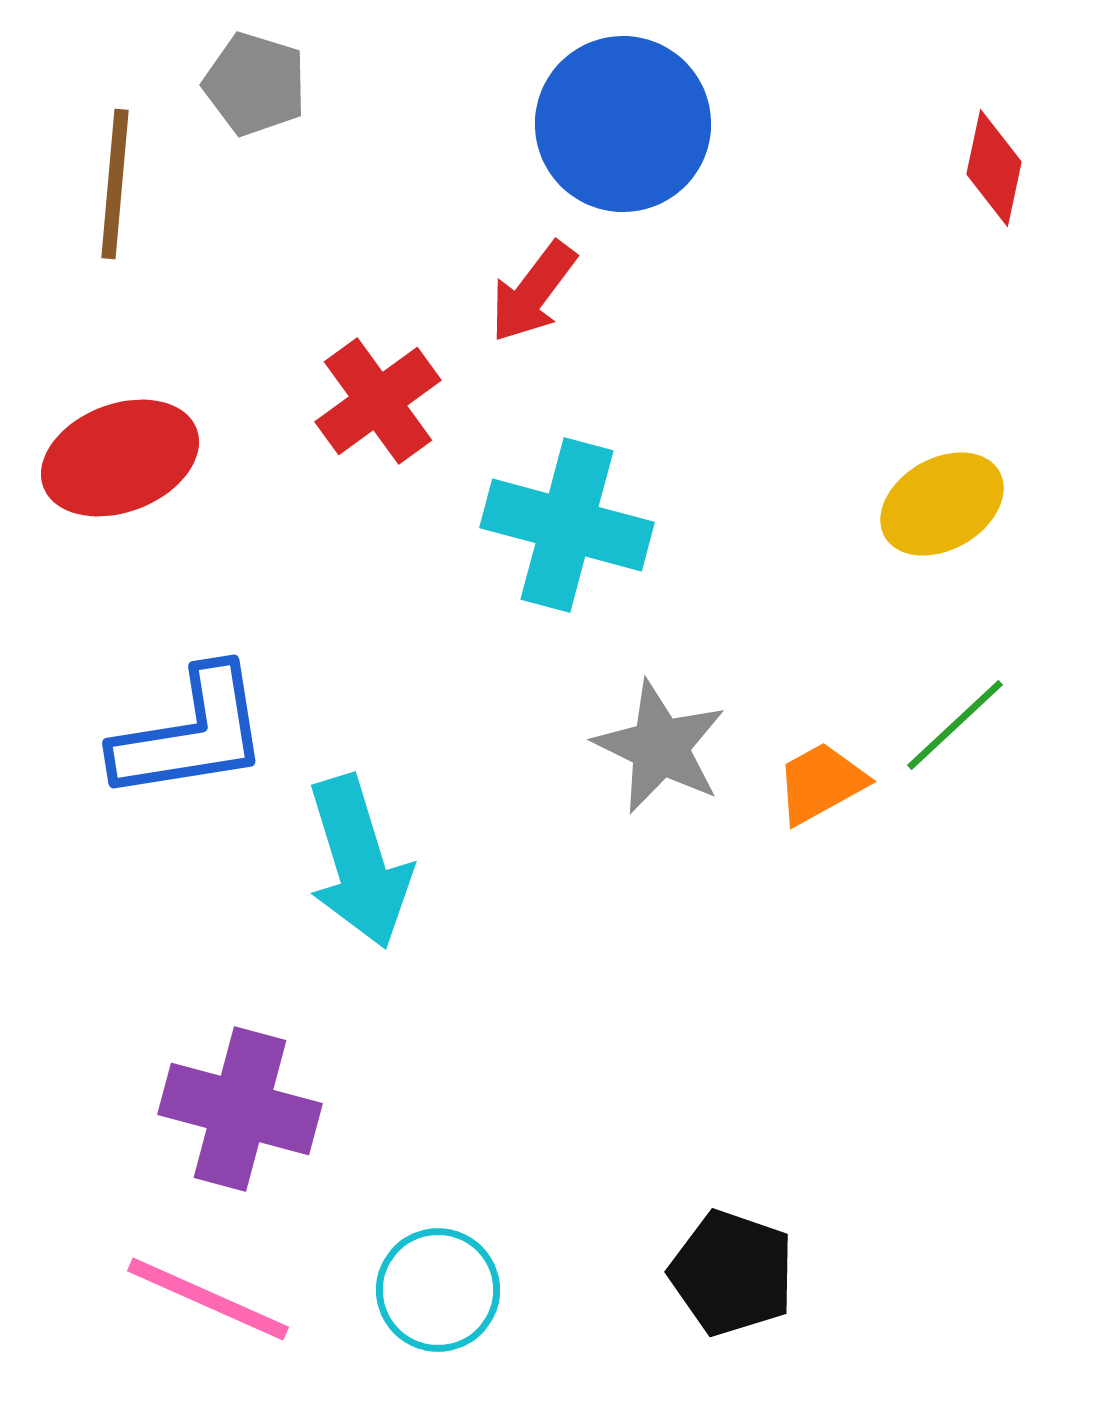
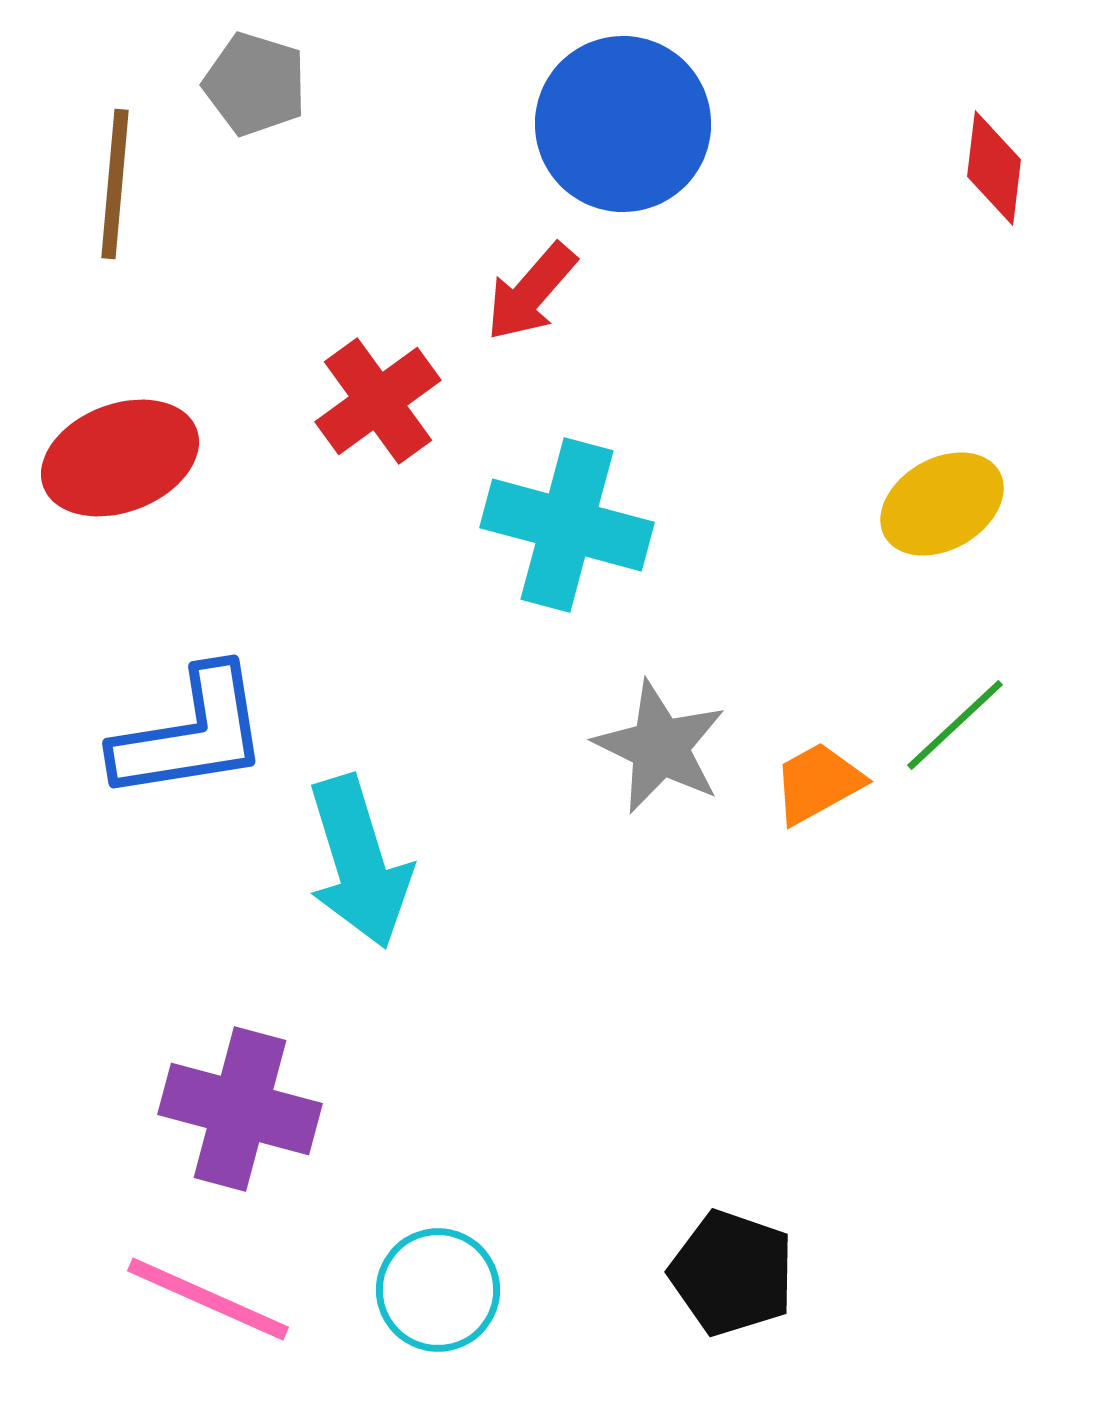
red diamond: rotated 5 degrees counterclockwise
red arrow: moved 2 px left; rotated 4 degrees clockwise
orange trapezoid: moved 3 px left
